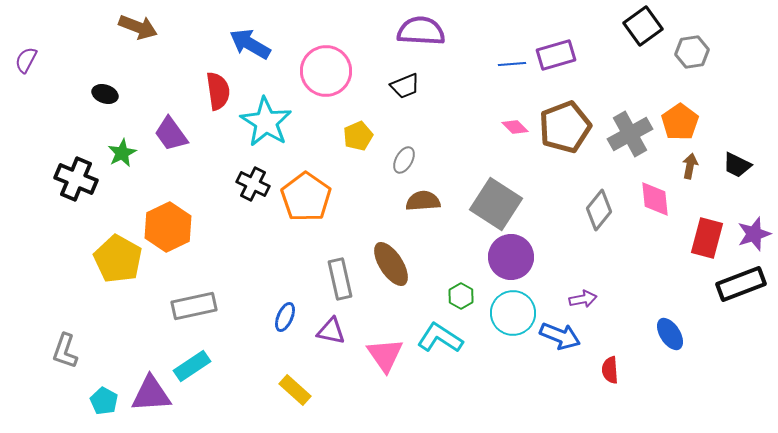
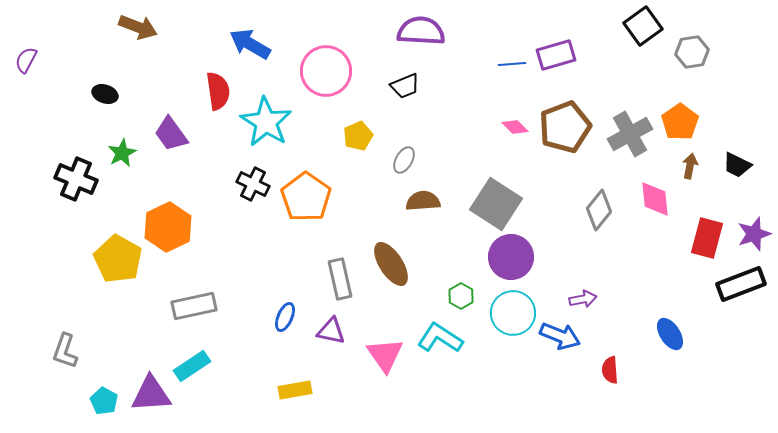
yellow rectangle at (295, 390): rotated 52 degrees counterclockwise
